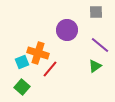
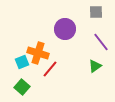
purple circle: moved 2 px left, 1 px up
purple line: moved 1 px right, 3 px up; rotated 12 degrees clockwise
